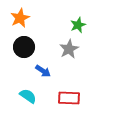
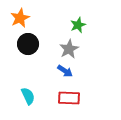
black circle: moved 4 px right, 3 px up
blue arrow: moved 22 px right
cyan semicircle: rotated 30 degrees clockwise
